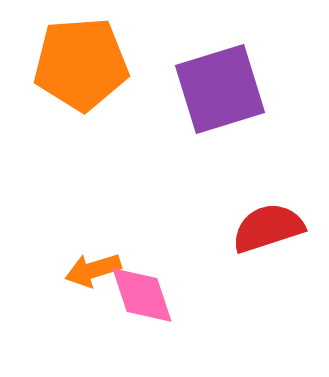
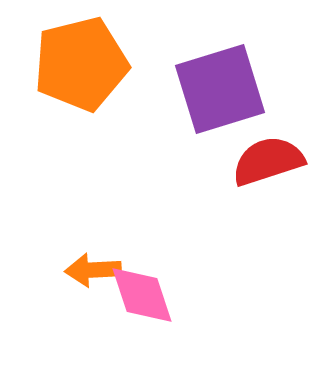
orange pentagon: rotated 10 degrees counterclockwise
red semicircle: moved 67 px up
orange arrow: rotated 14 degrees clockwise
